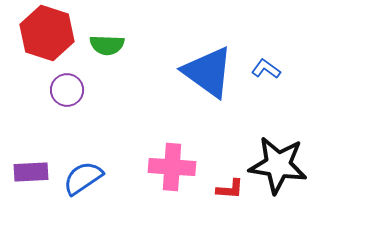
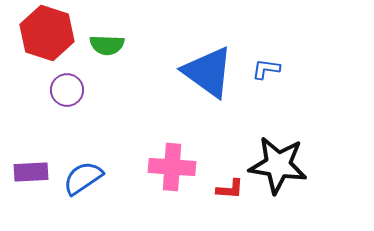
blue L-shape: rotated 28 degrees counterclockwise
